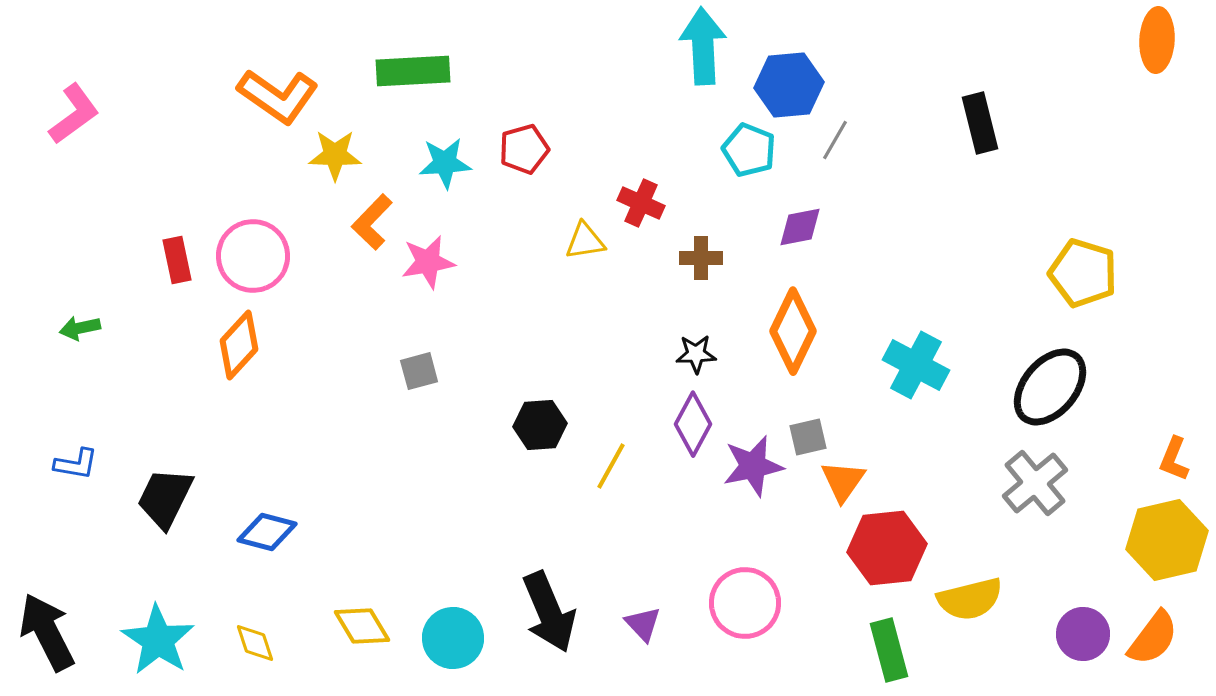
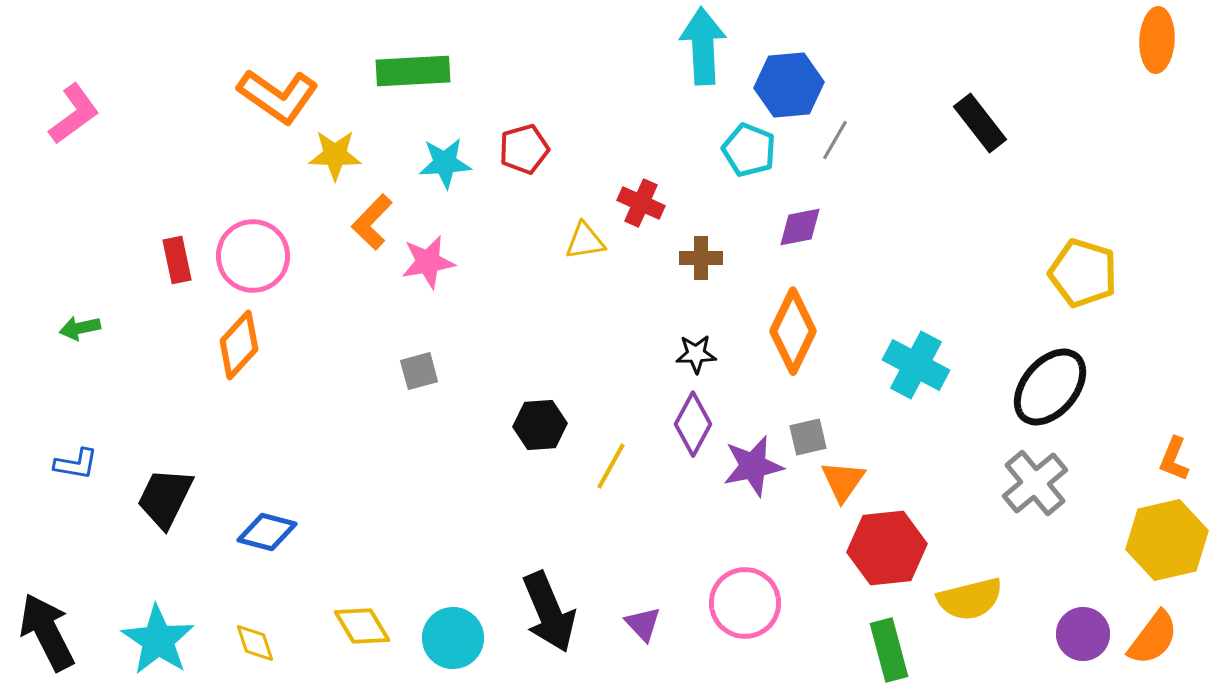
black rectangle at (980, 123): rotated 24 degrees counterclockwise
